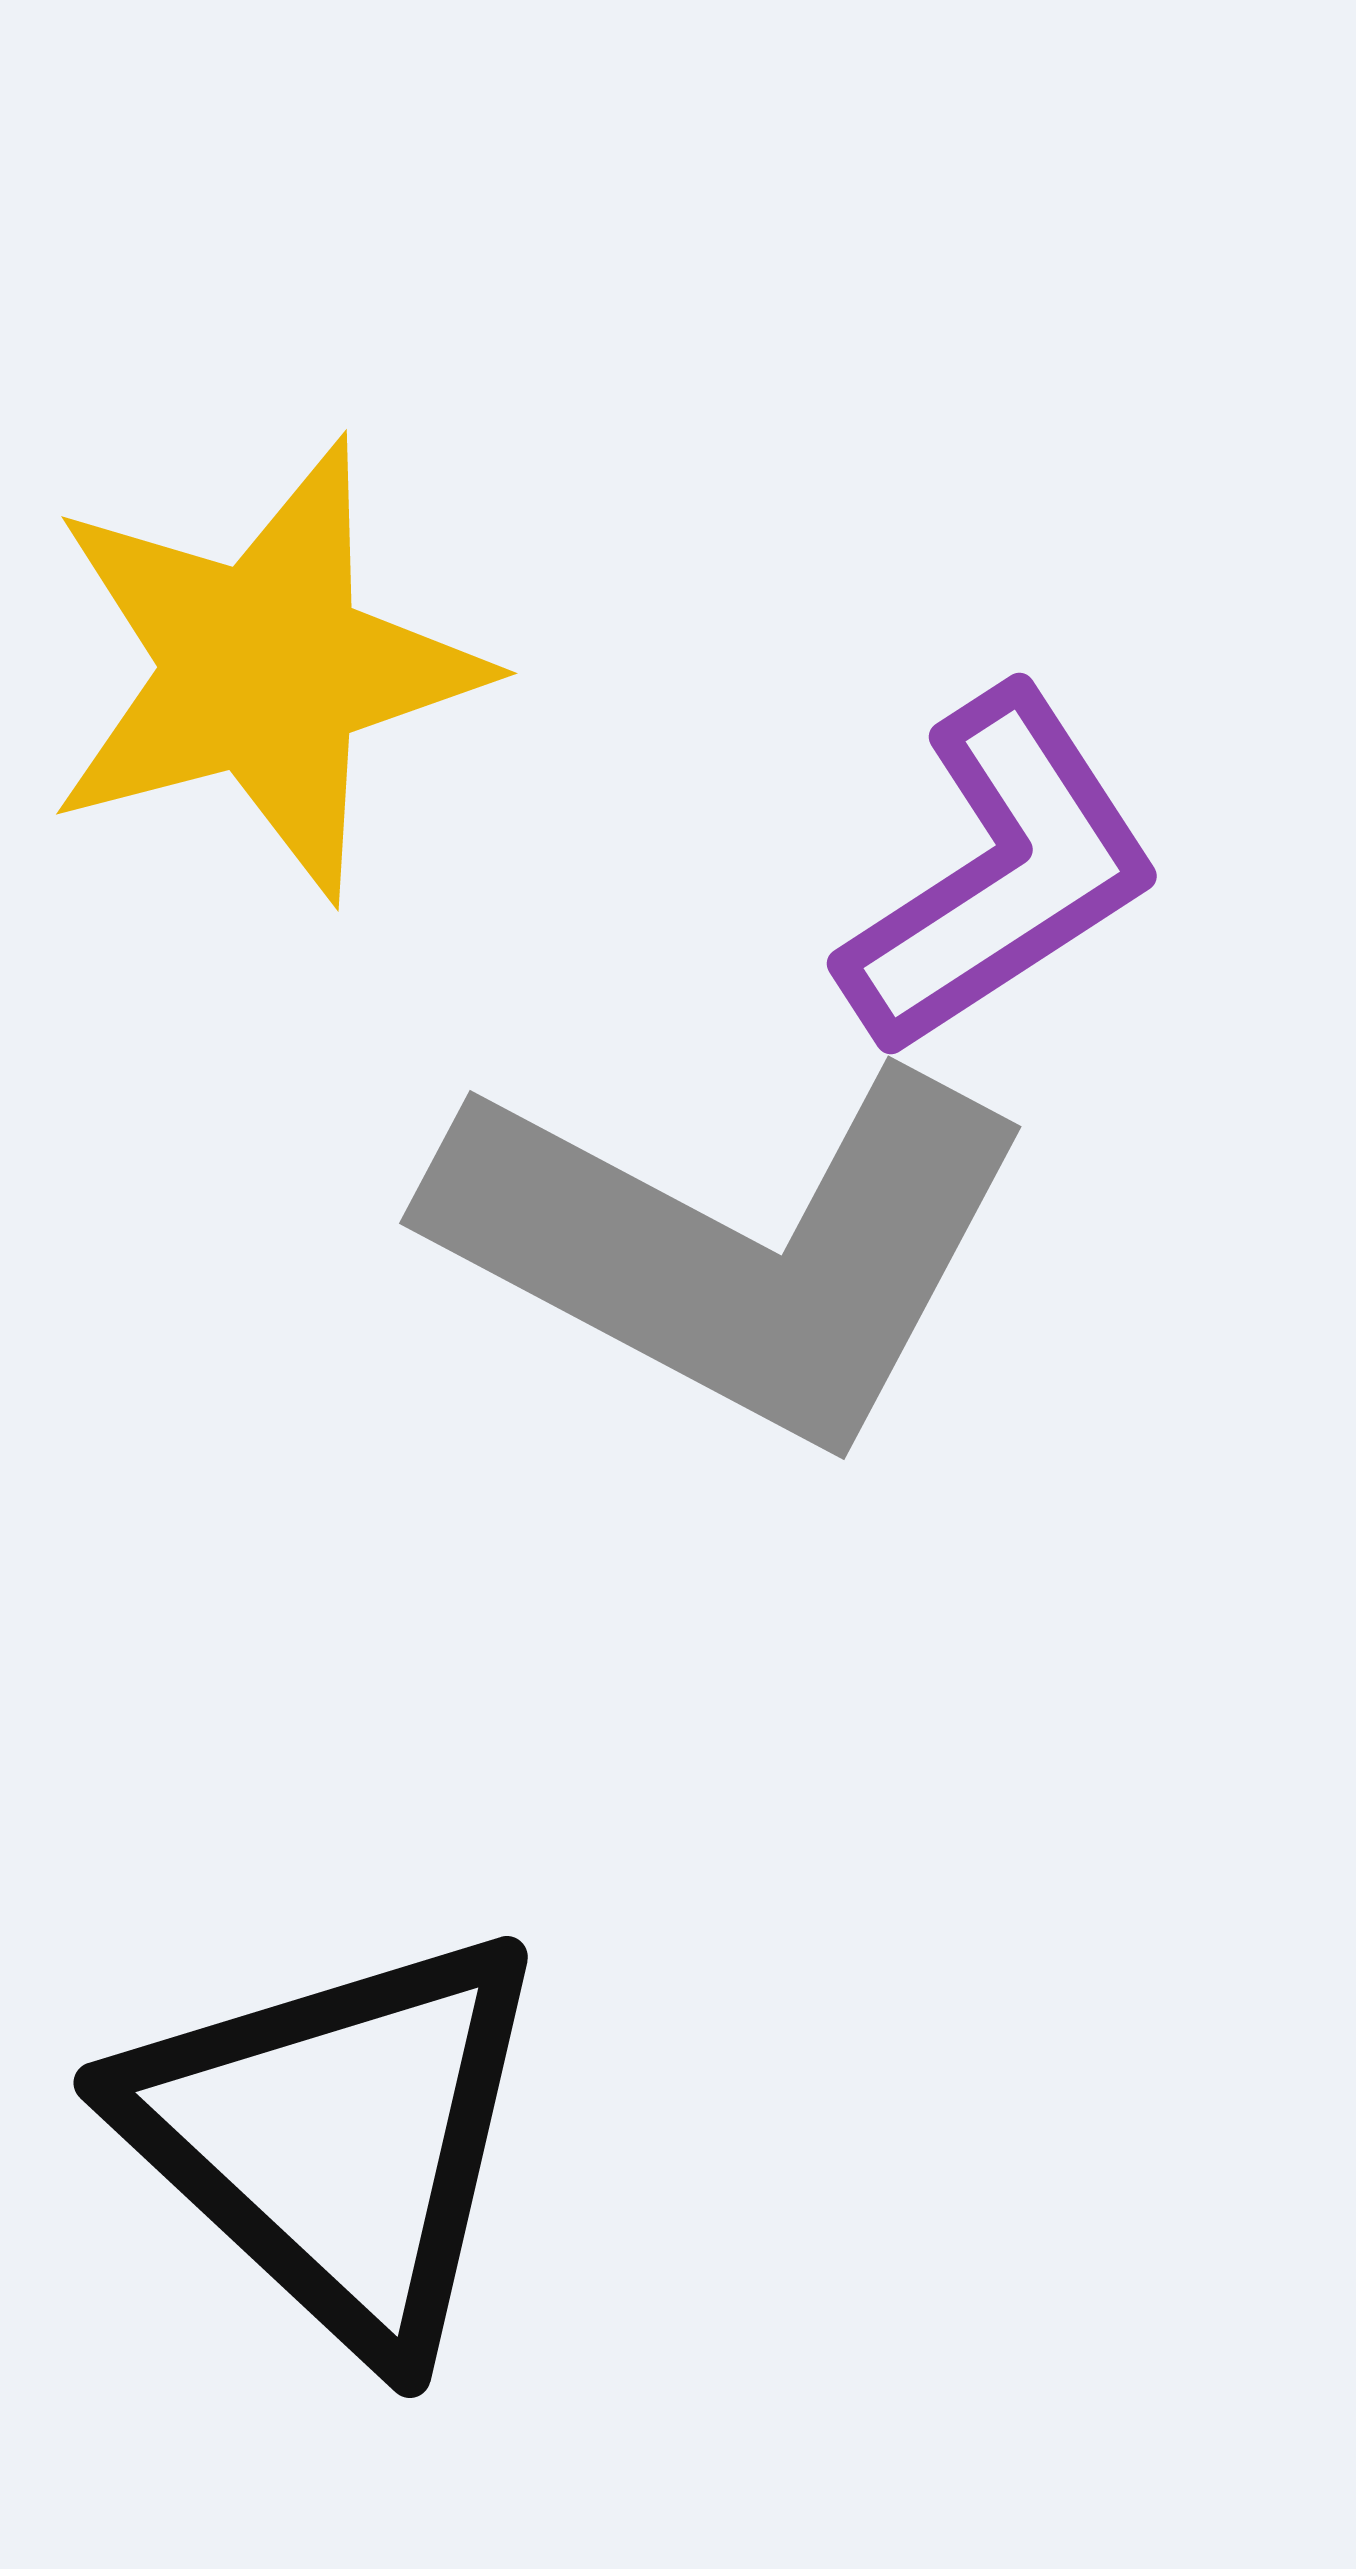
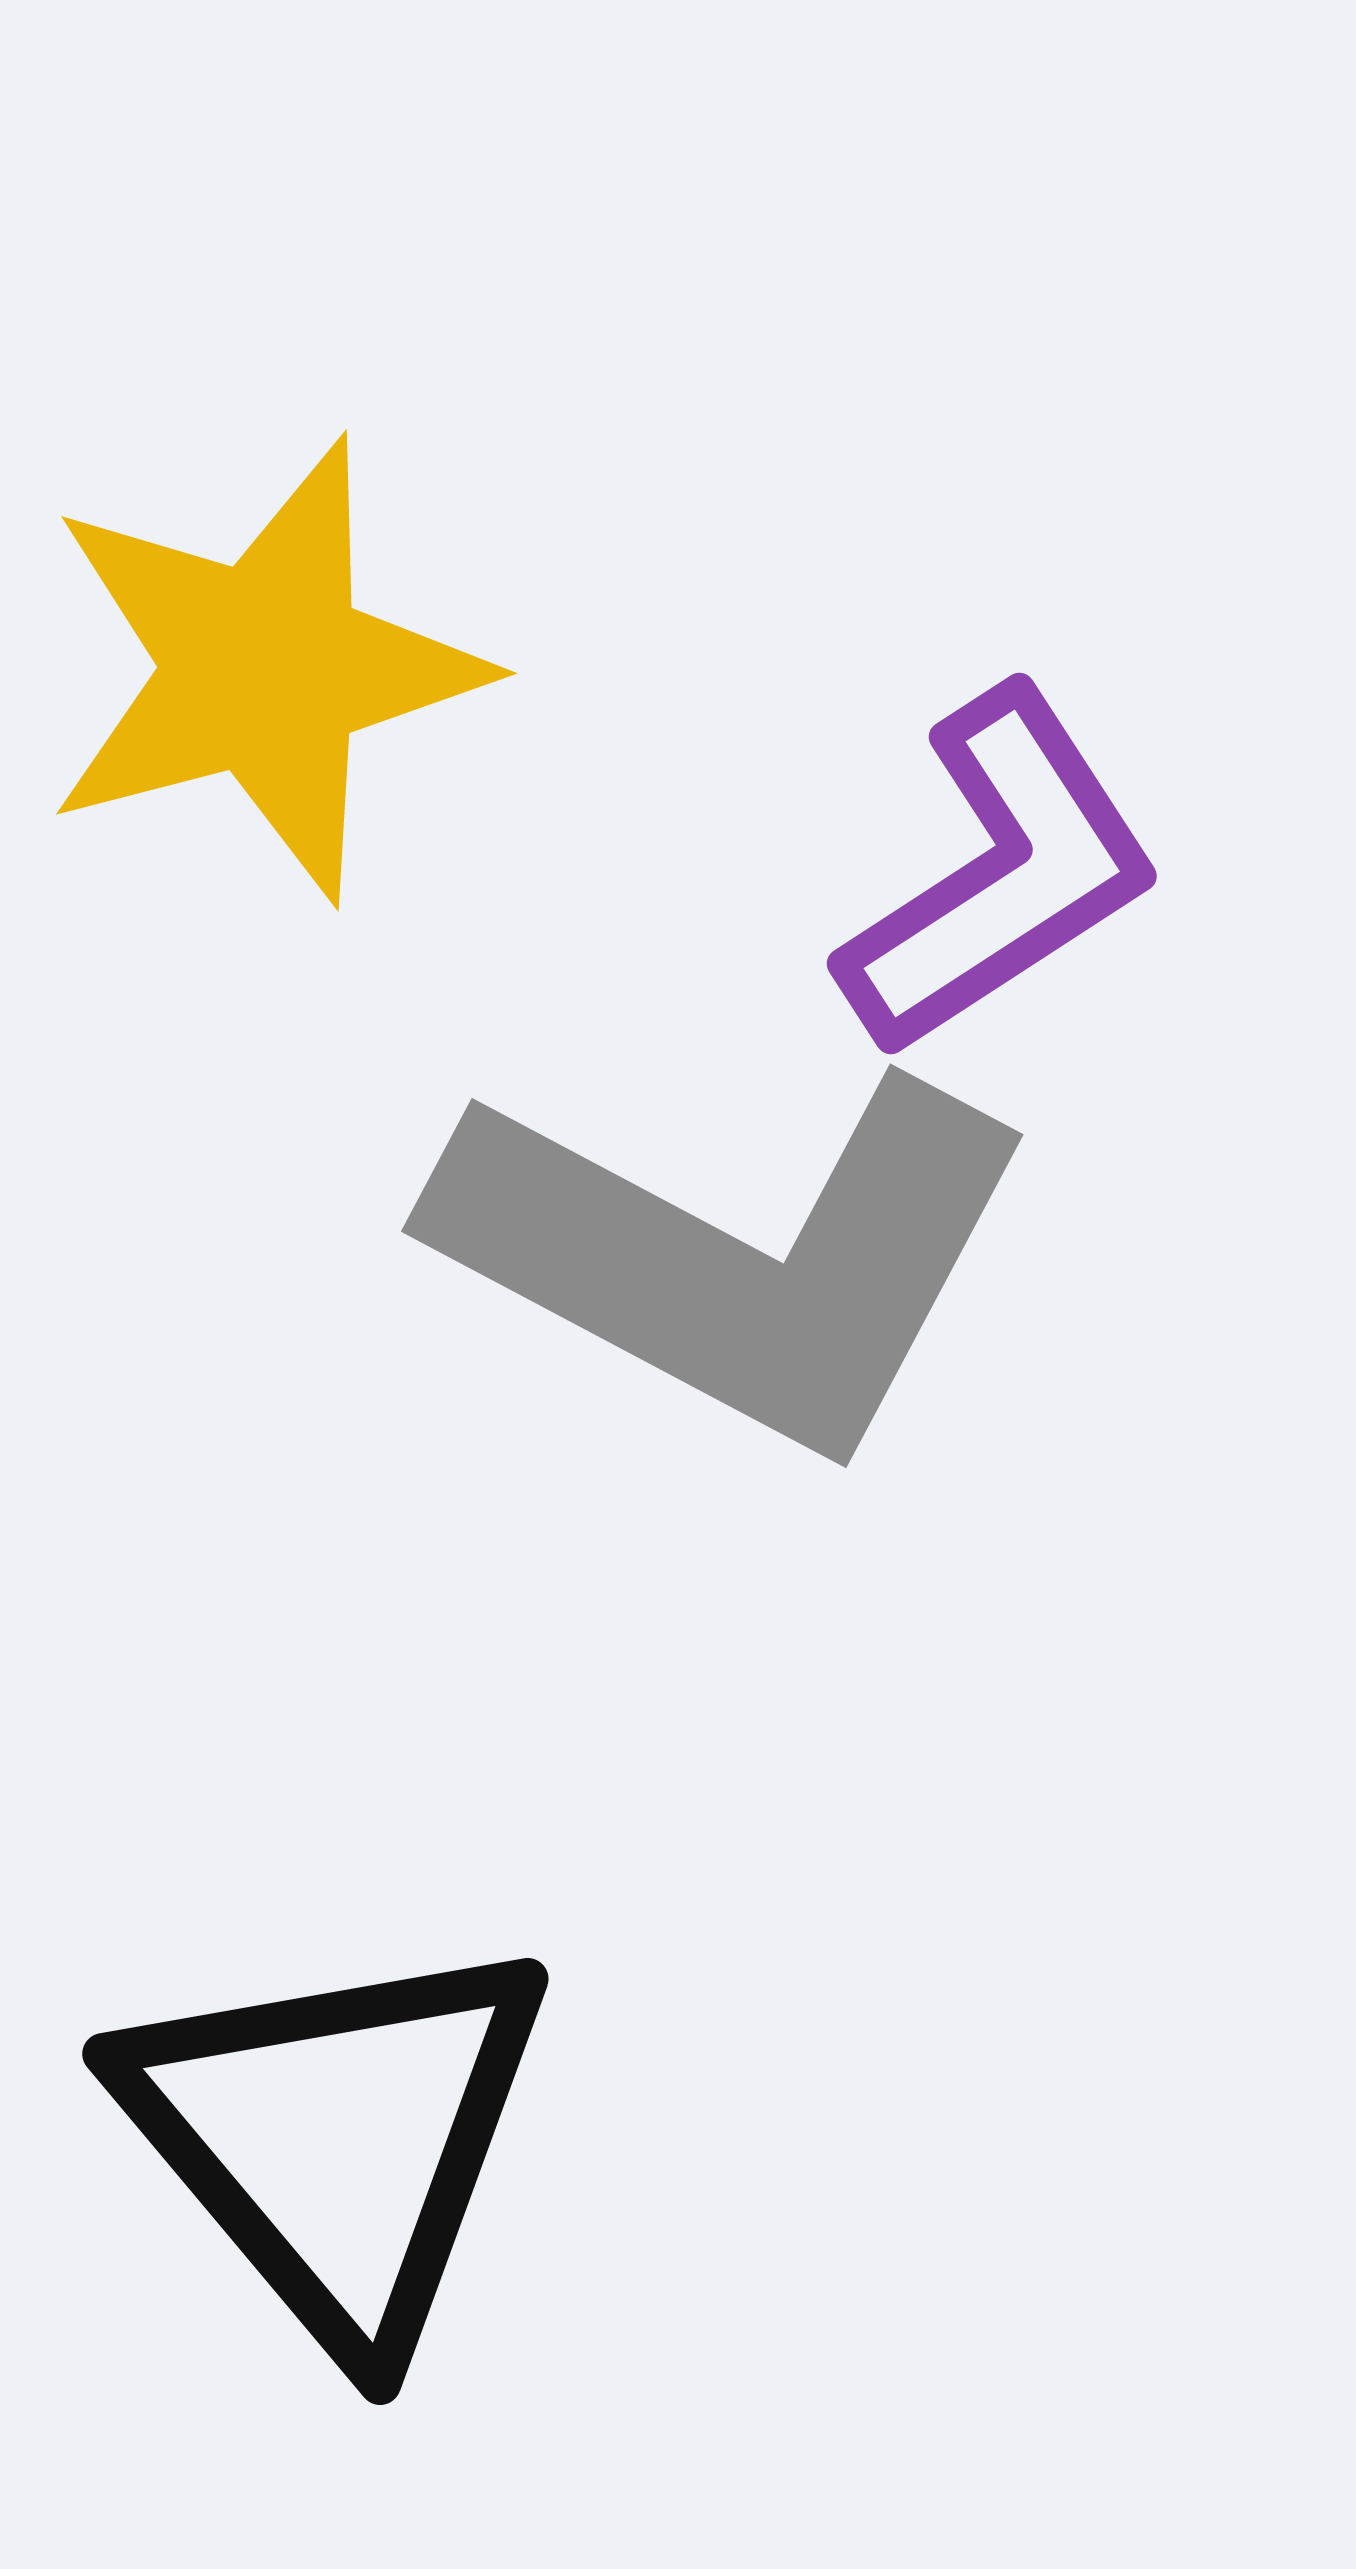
gray L-shape: moved 2 px right, 8 px down
black triangle: rotated 7 degrees clockwise
